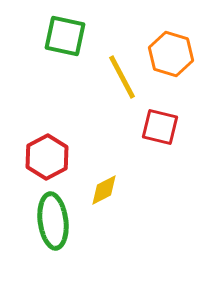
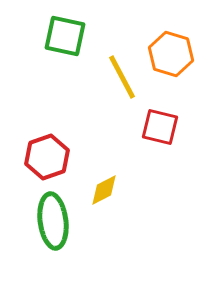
red hexagon: rotated 9 degrees clockwise
